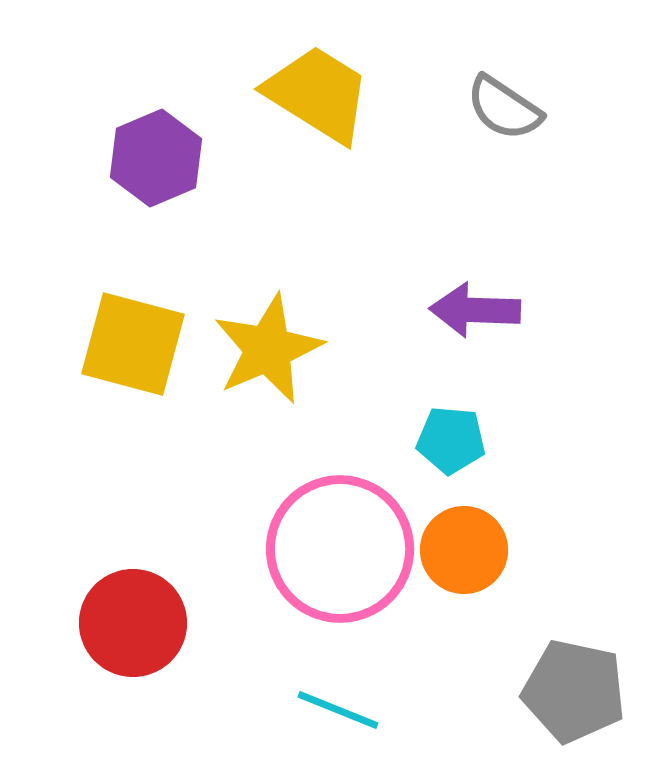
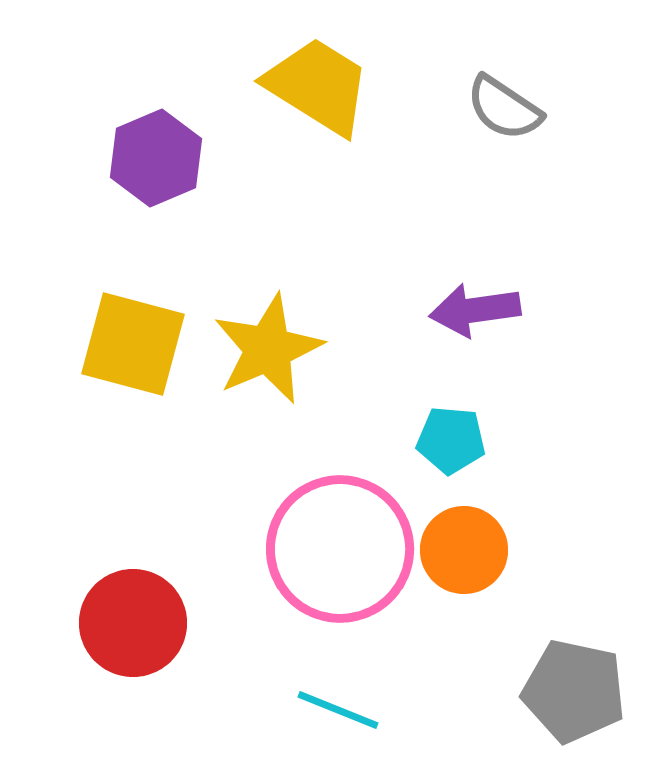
yellow trapezoid: moved 8 px up
purple arrow: rotated 10 degrees counterclockwise
